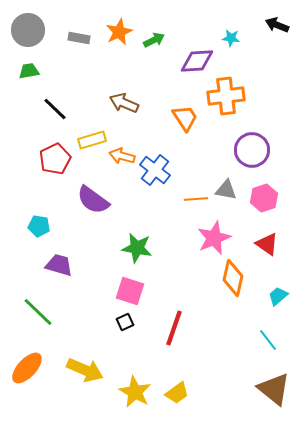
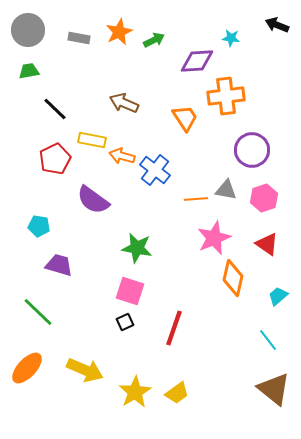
yellow rectangle: rotated 28 degrees clockwise
yellow star: rotated 12 degrees clockwise
